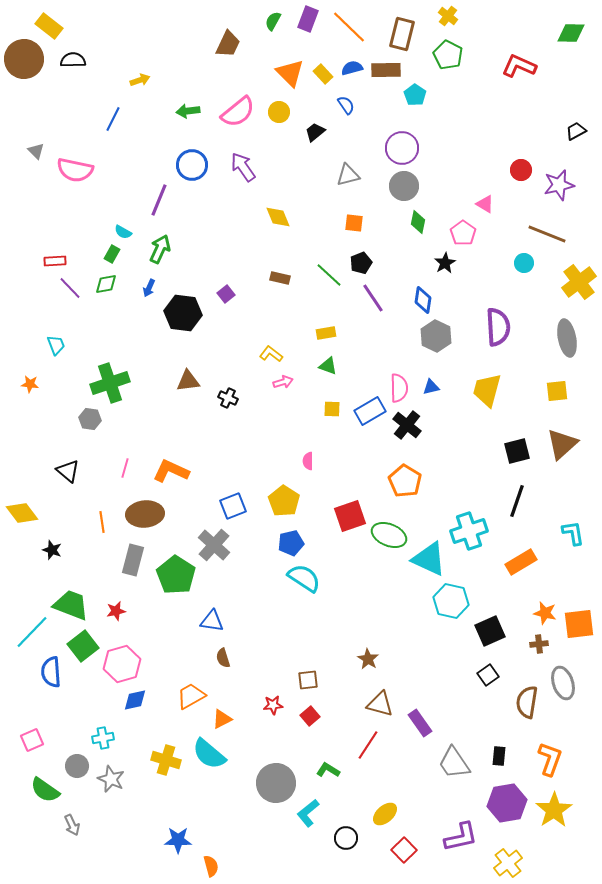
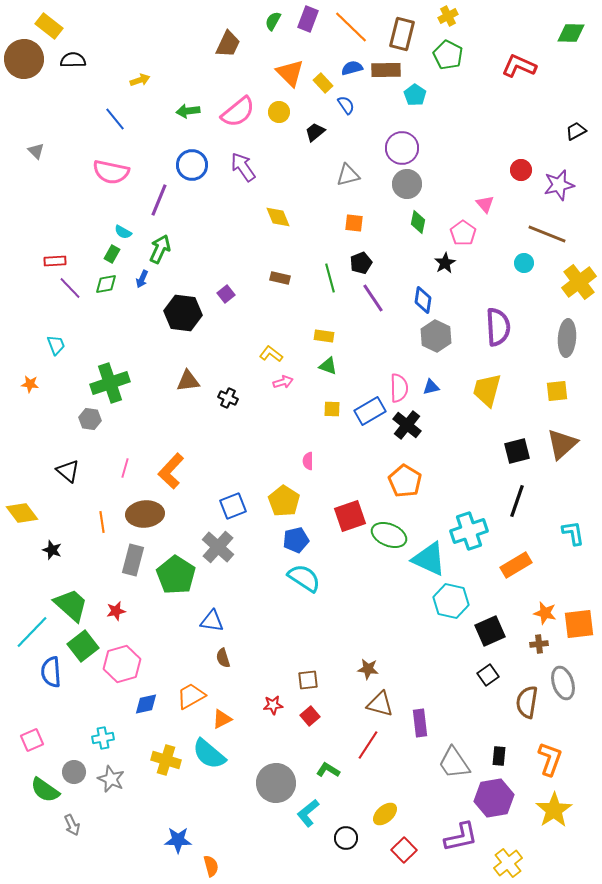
yellow cross at (448, 16): rotated 24 degrees clockwise
orange line at (349, 27): moved 2 px right
yellow rectangle at (323, 74): moved 9 px down
blue line at (113, 119): moved 2 px right; rotated 65 degrees counterclockwise
pink semicircle at (75, 170): moved 36 px right, 2 px down
gray circle at (404, 186): moved 3 px right, 2 px up
pink triangle at (485, 204): rotated 18 degrees clockwise
green line at (329, 275): moved 1 px right, 3 px down; rotated 32 degrees clockwise
blue arrow at (149, 288): moved 7 px left, 9 px up
yellow rectangle at (326, 333): moved 2 px left, 3 px down; rotated 18 degrees clockwise
gray ellipse at (567, 338): rotated 15 degrees clockwise
orange L-shape at (171, 471): rotated 72 degrees counterclockwise
blue pentagon at (291, 543): moved 5 px right, 3 px up
gray cross at (214, 545): moved 4 px right, 2 px down
orange rectangle at (521, 562): moved 5 px left, 3 px down
green trapezoid at (71, 605): rotated 21 degrees clockwise
brown star at (368, 659): moved 10 px down; rotated 25 degrees counterclockwise
blue diamond at (135, 700): moved 11 px right, 4 px down
purple rectangle at (420, 723): rotated 28 degrees clockwise
gray circle at (77, 766): moved 3 px left, 6 px down
purple hexagon at (507, 803): moved 13 px left, 5 px up
